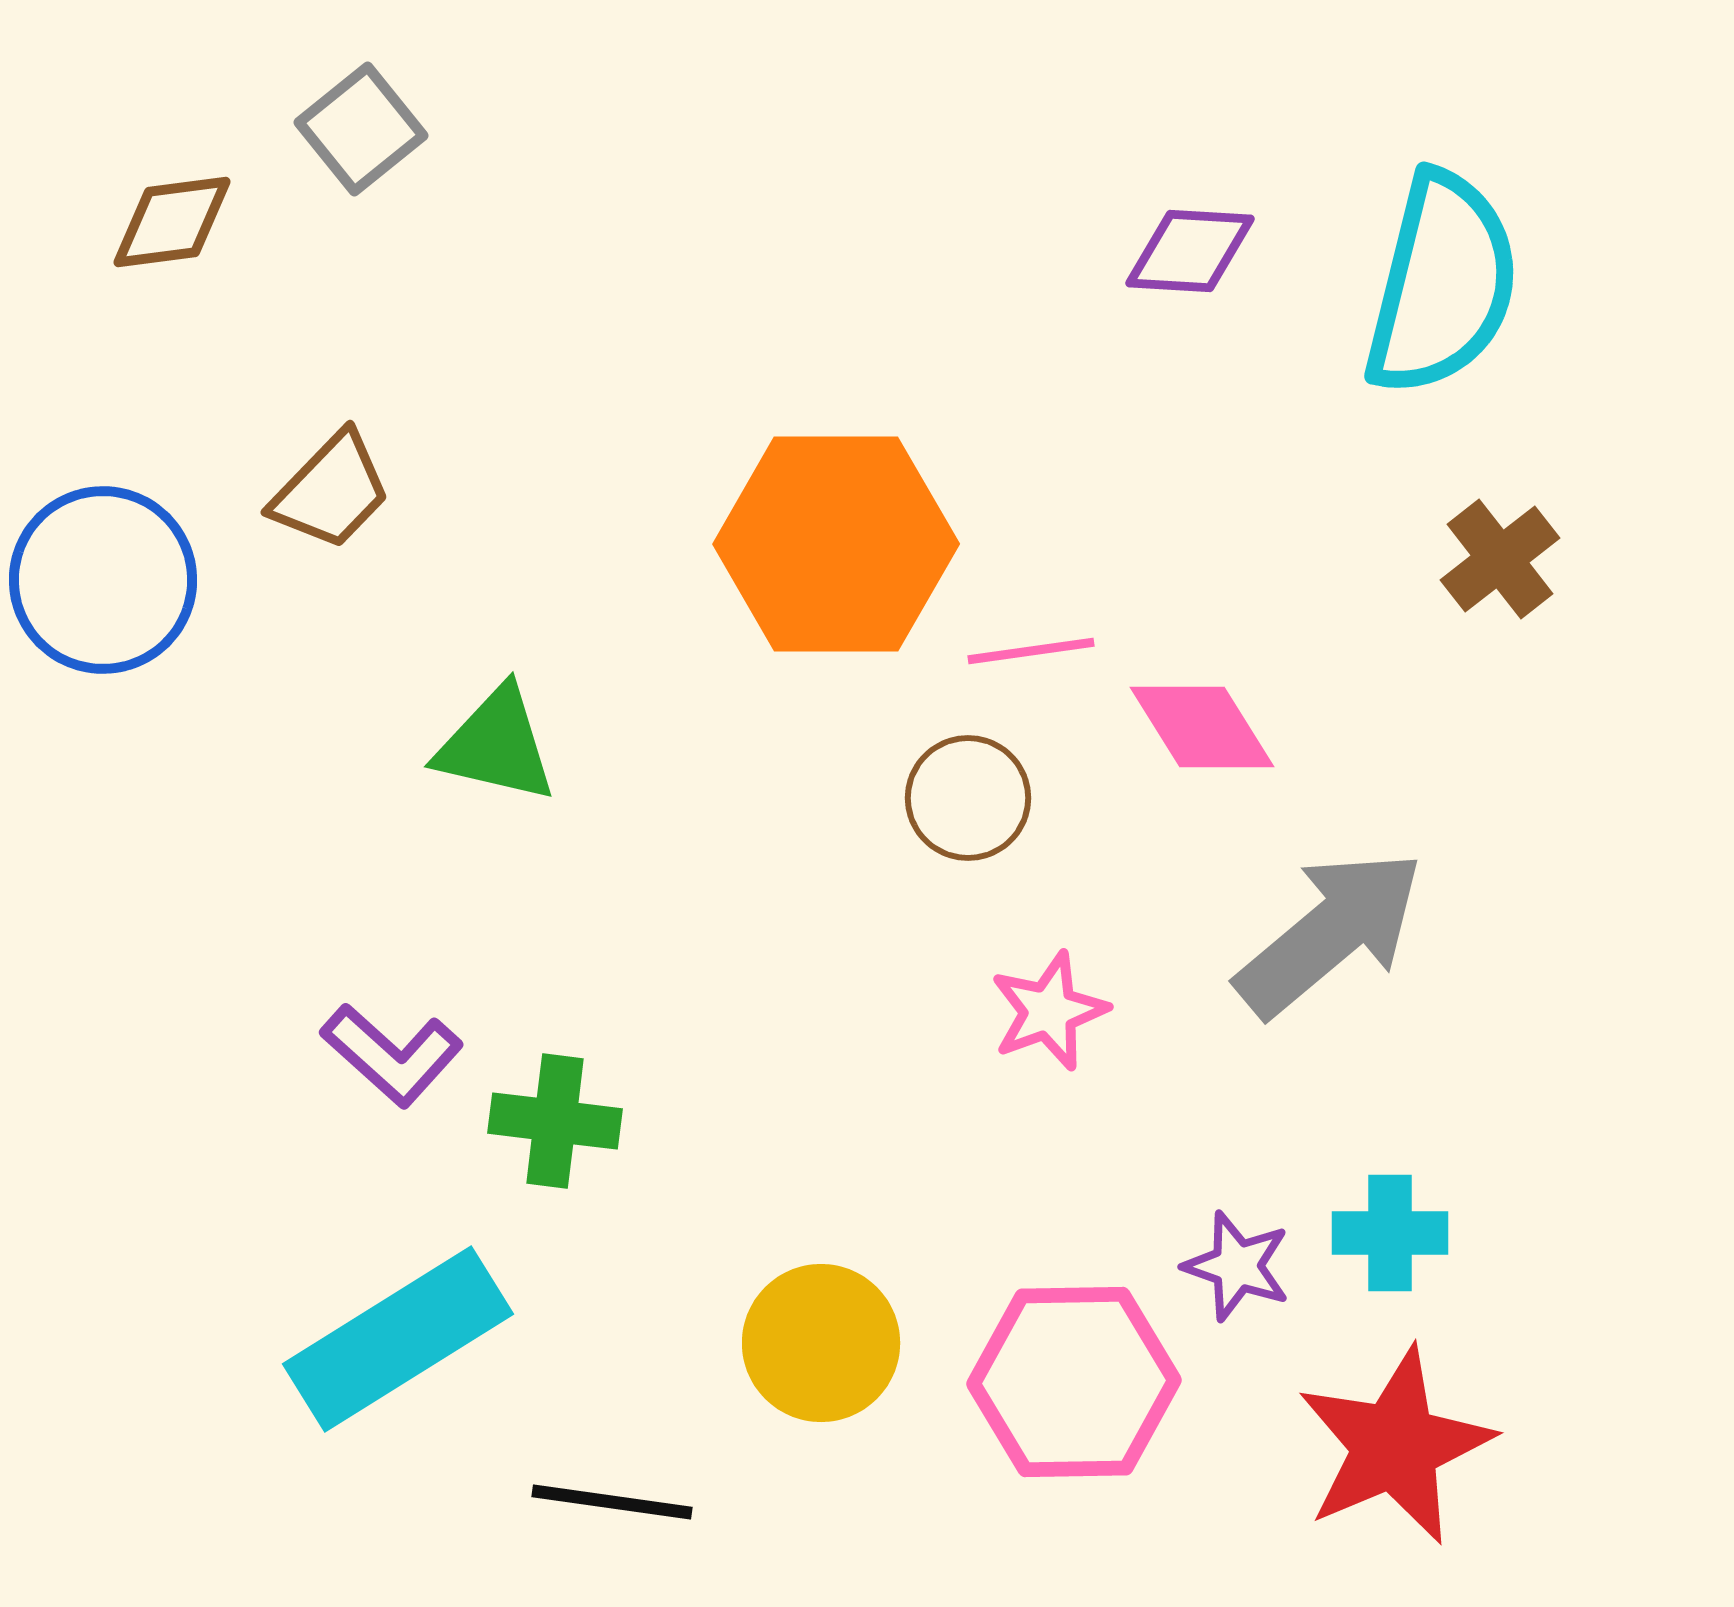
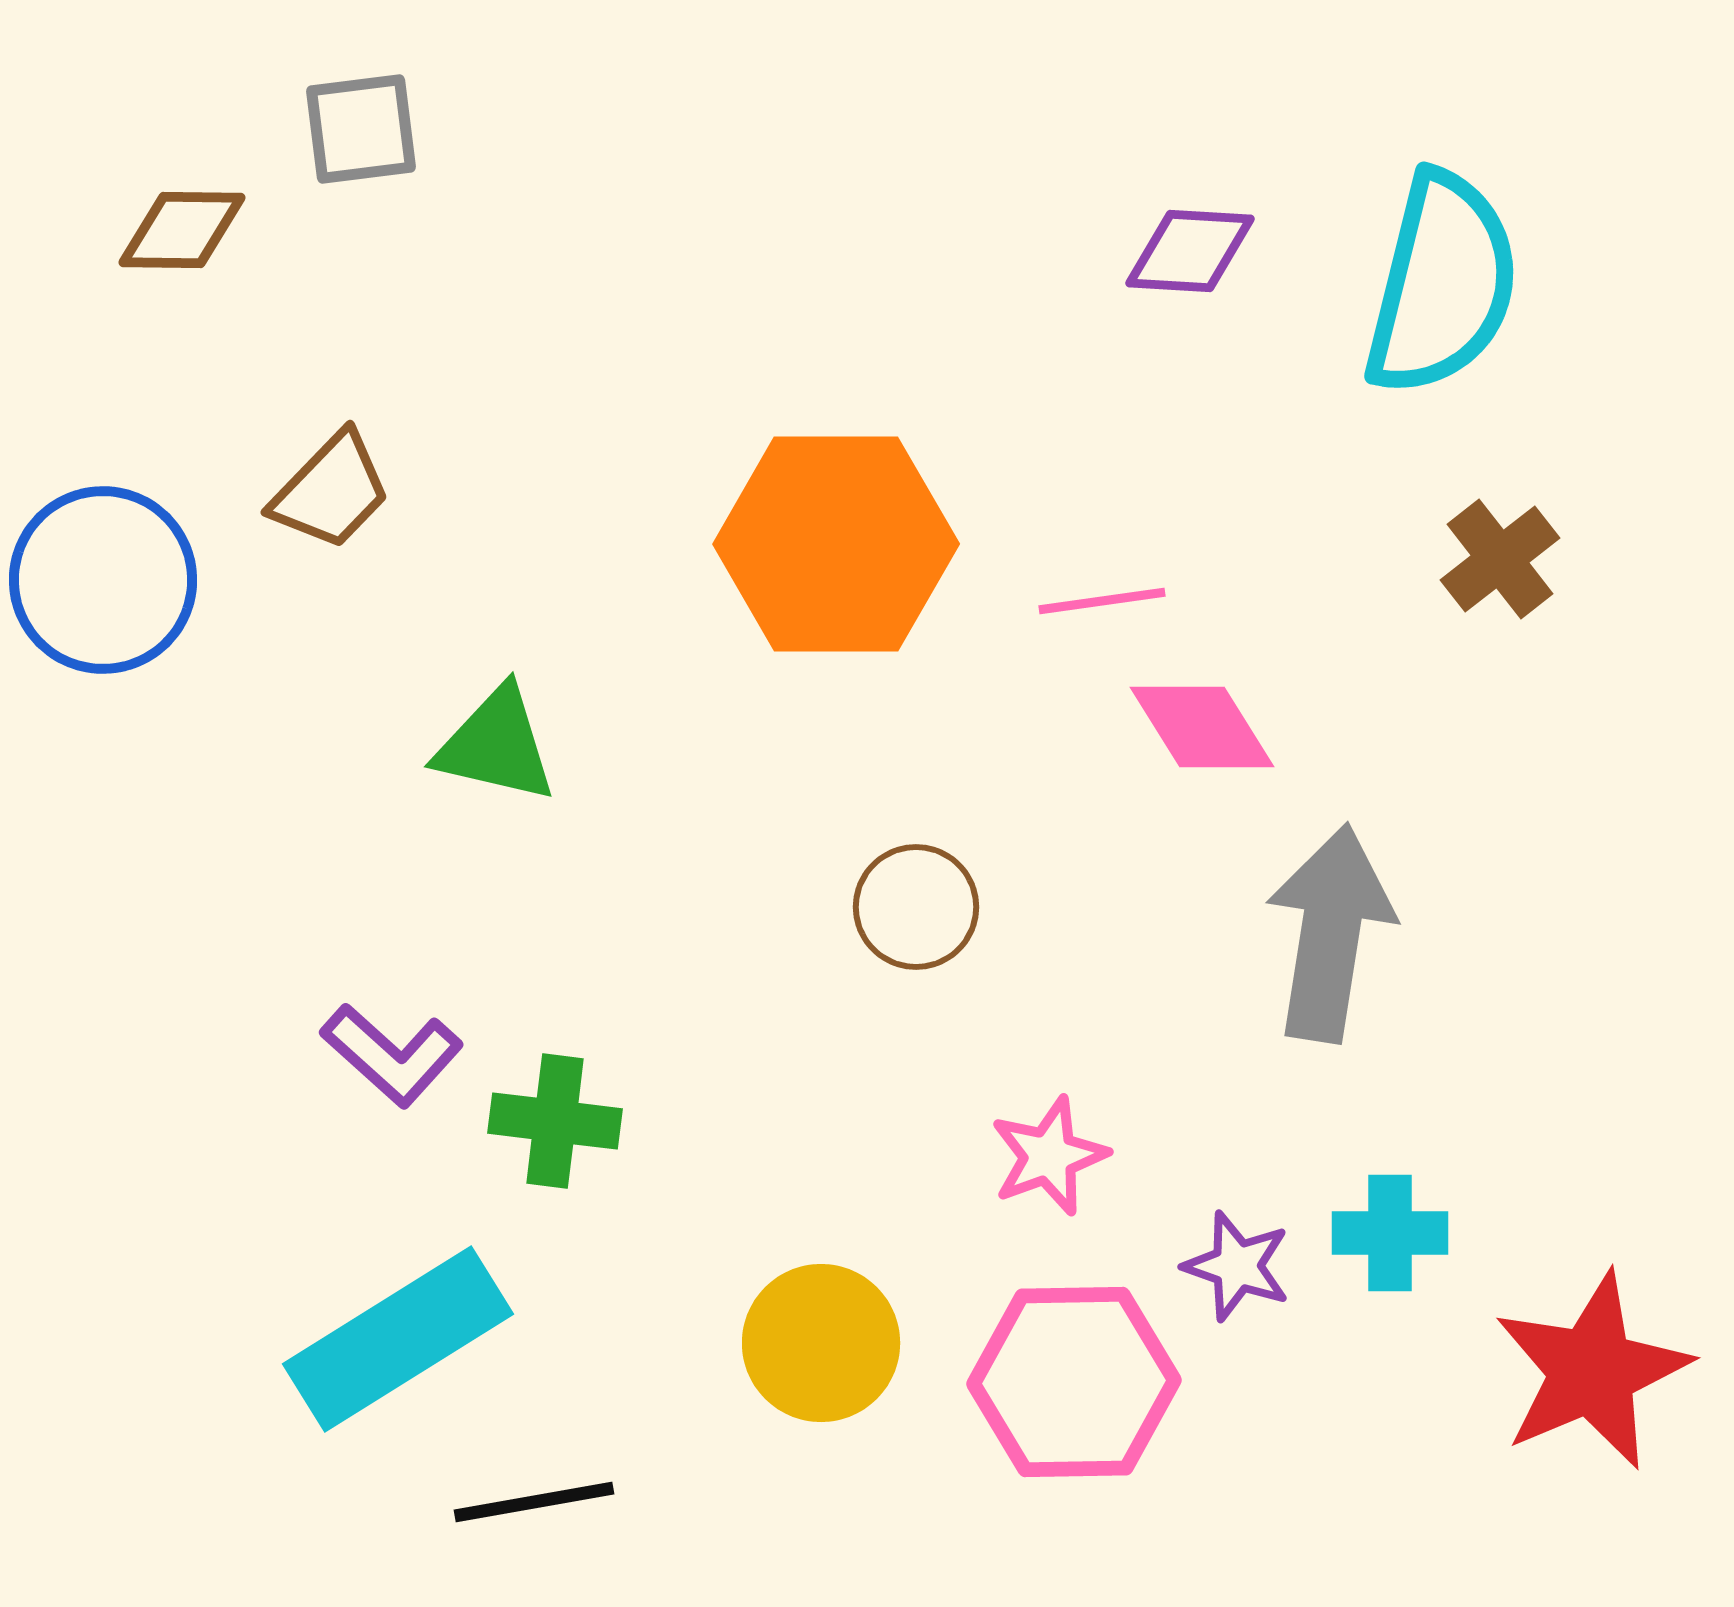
gray square: rotated 32 degrees clockwise
brown diamond: moved 10 px right, 8 px down; rotated 8 degrees clockwise
pink line: moved 71 px right, 50 px up
brown circle: moved 52 px left, 109 px down
gray arrow: rotated 41 degrees counterclockwise
pink star: moved 145 px down
red star: moved 197 px right, 75 px up
black line: moved 78 px left; rotated 18 degrees counterclockwise
